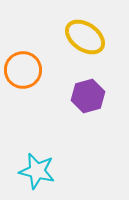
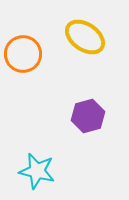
orange circle: moved 16 px up
purple hexagon: moved 20 px down
